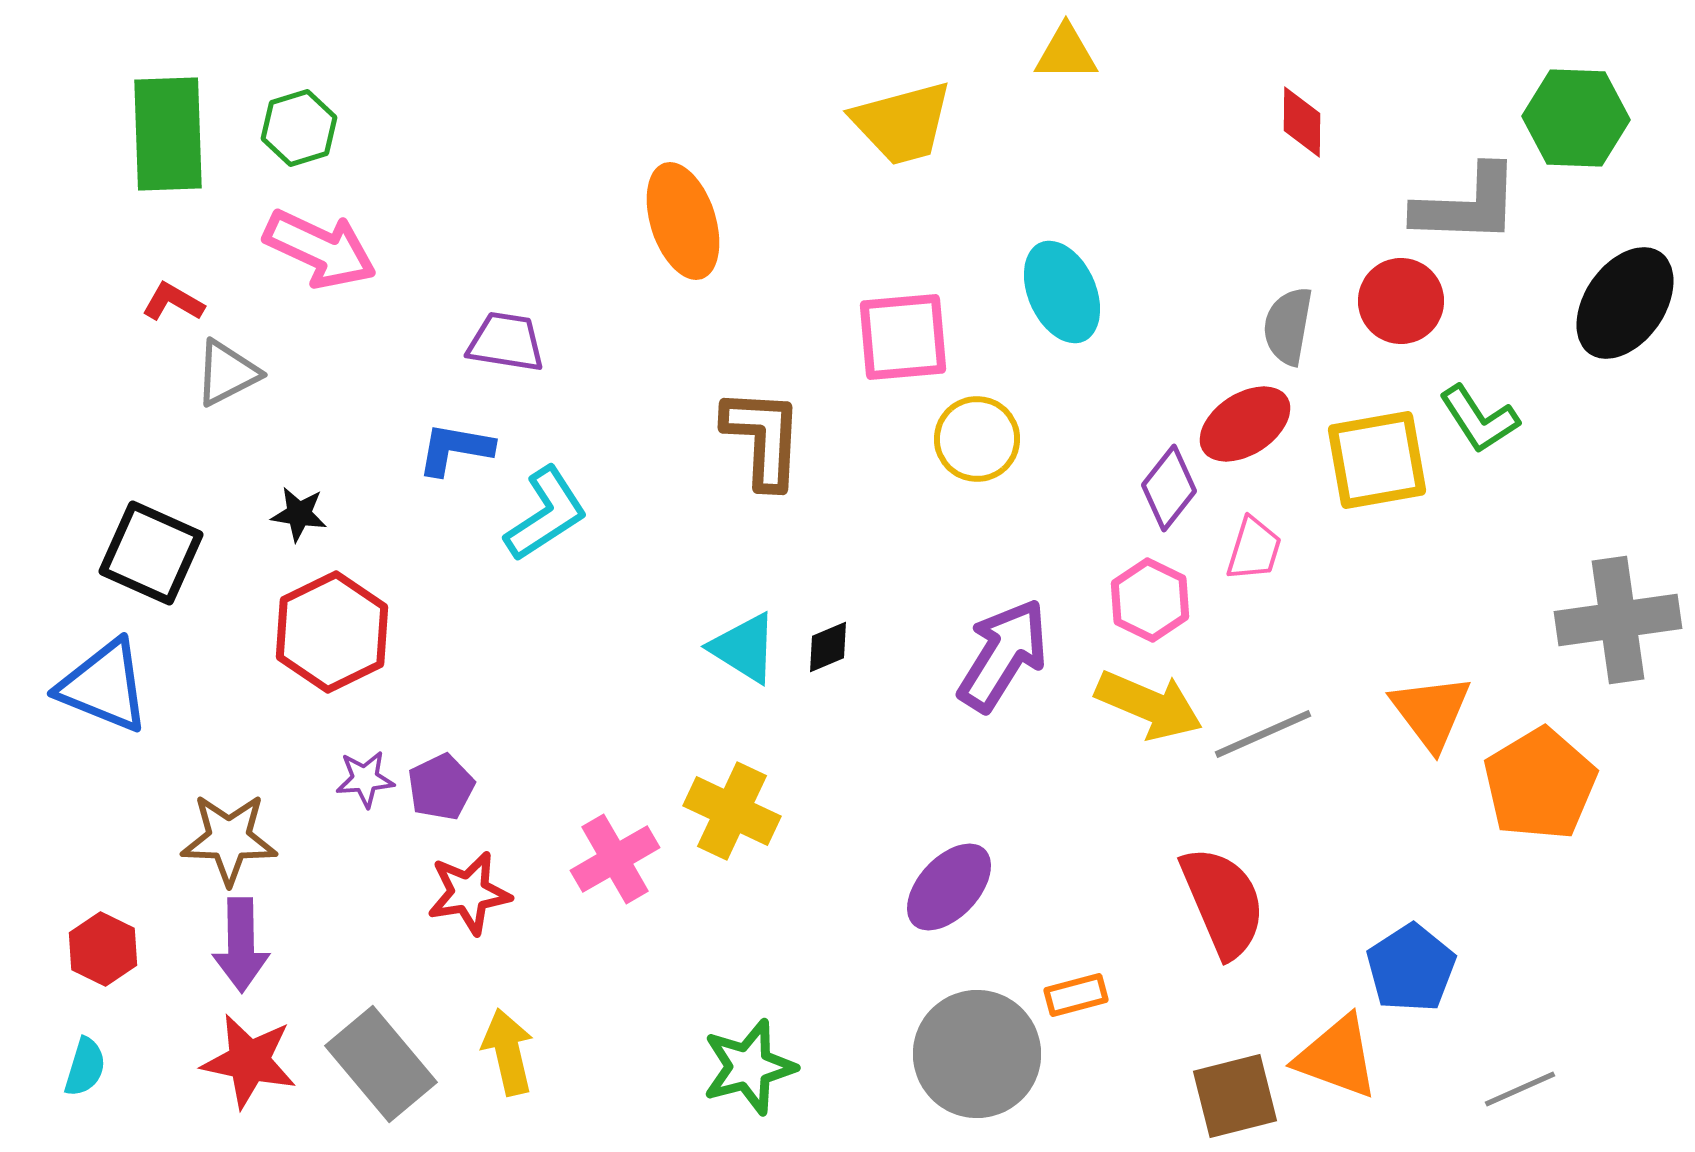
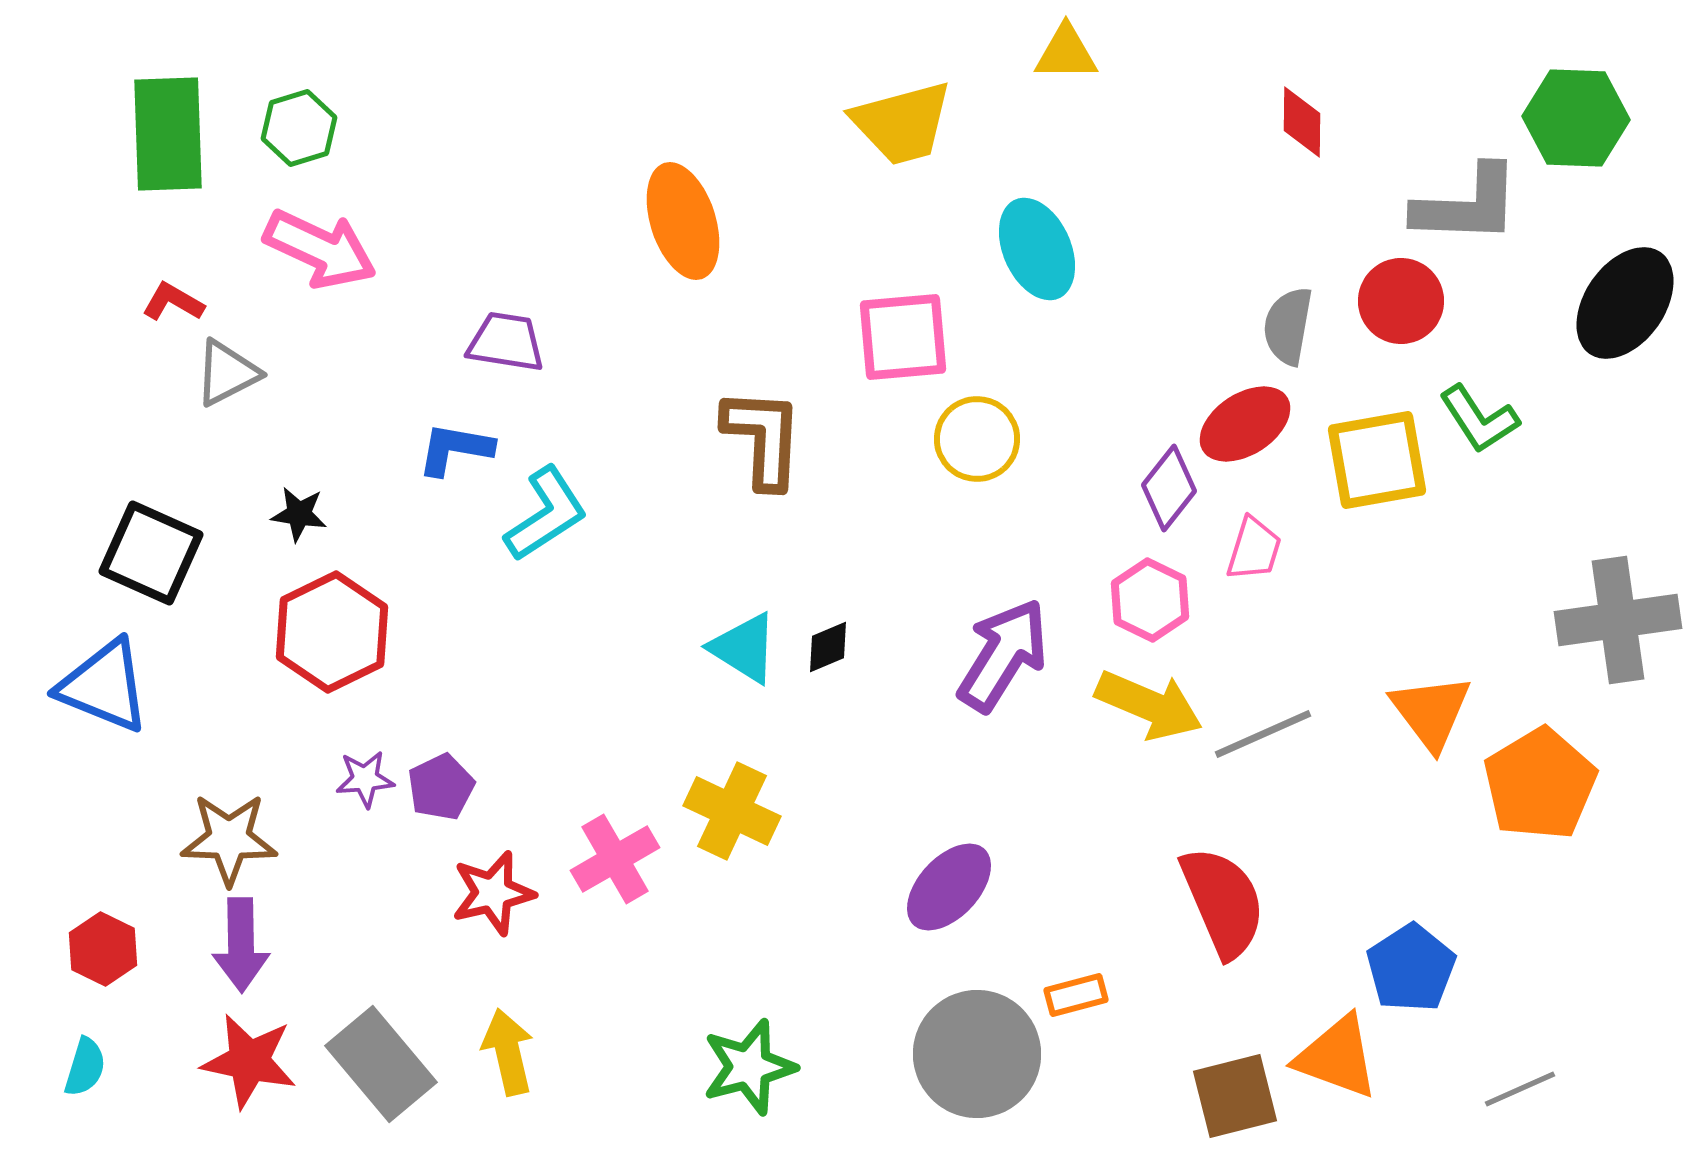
cyan ellipse at (1062, 292): moved 25 px left, 43 px up
red star at (469, 893): moved 24 px right; rotated 4 degrees counterclockwise
